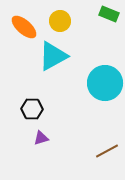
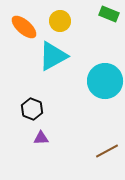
cyan circle: moved 2 px up
black hexagon: rotated 20 degrees clockwise
purple triangle: rotated 14 degrees clockwise
